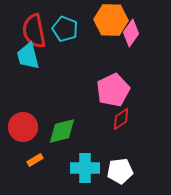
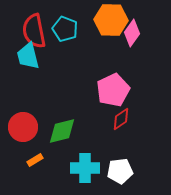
pink diamond: moved 1 px right
